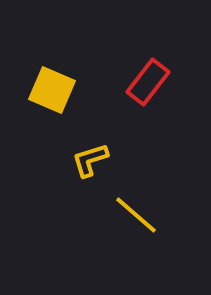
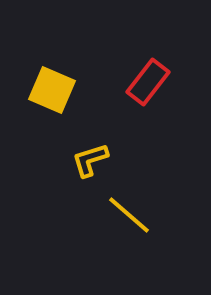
yellow line: moved 7 px left
